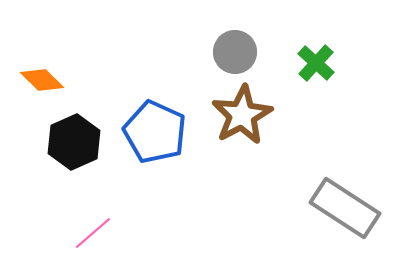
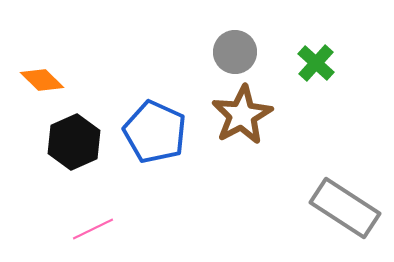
pink line: moved 4 px up; rotated 15 degrees clockwise
